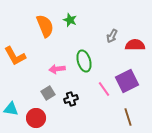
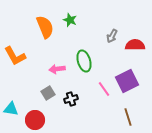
orange semicircle: moved 1 px down
red circle: moved 1 px left, 2 px down
